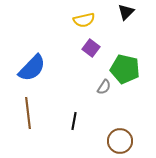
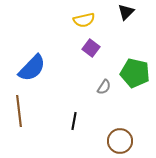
green pentagon: moved 10 px right, 4 px down
brown line: moved 9 px left, 2 px up
